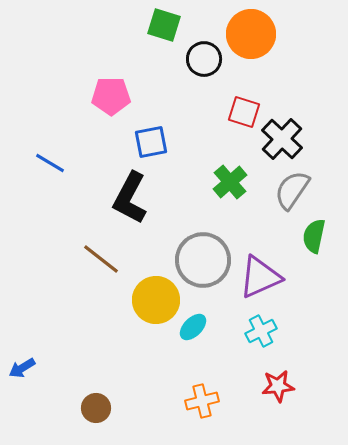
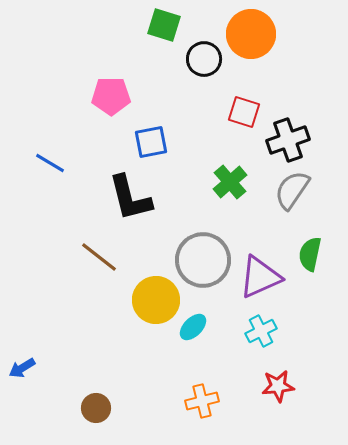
black cross: moved 6 px right, 1 px down; rotated 27 degrees clockwise
black L-shape: rotated 42 degrees counterclockwise
green semicircle: moved 4 px left, 18 px down
brown line: moved 2 px left, 2 px up
